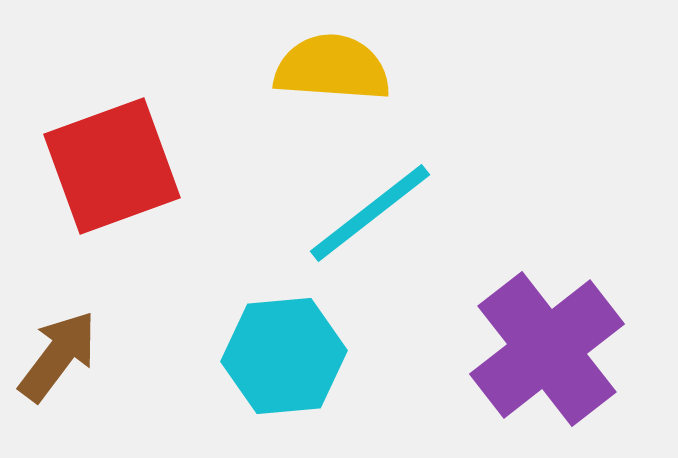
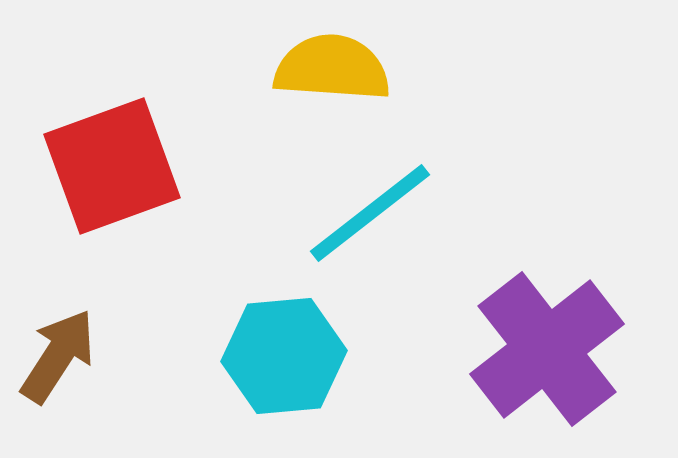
brown arrow: rotated 4 degrees counterclockwise
